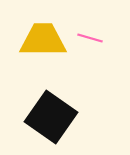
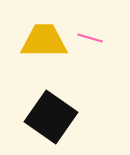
yellow trapezoid: moved 1 px right, 1 px down
